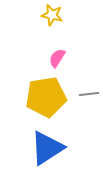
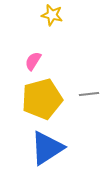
pink semicircle: moved 24 px left, 3 px down
yellow pentagon: moved 4 px left, 2 px down; rotated 6 degrees counterclockwise
